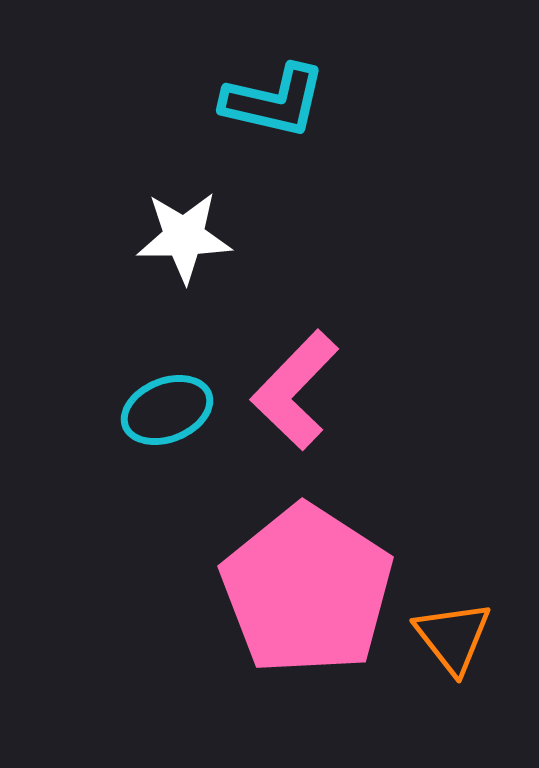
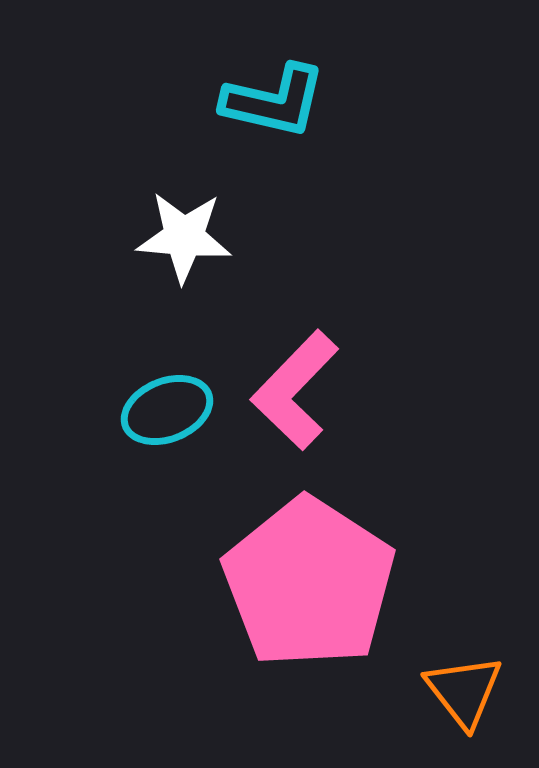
white star: rotated 6 degrees clockwise
pink pentagon: moved 2 px right, 7 px up
orange triangle: moved 11 px right, 54 px down
